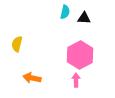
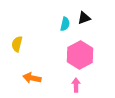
cyan semicircle: moved 12 px down
black triangle: rotated 24 degrees counterclockwise
pink arrow: moved 5 px down
